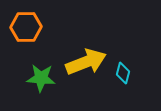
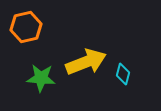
orange hexagon: rotated 12 degrees counterclockwise
cyan diamond: moved 1 px down
